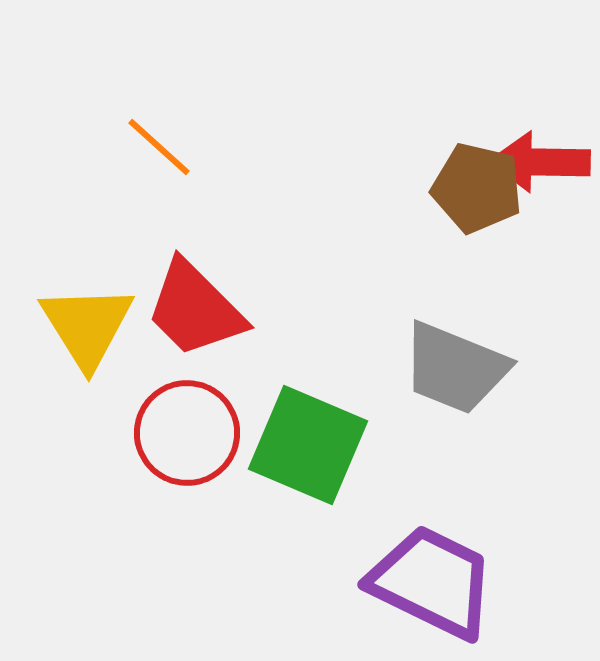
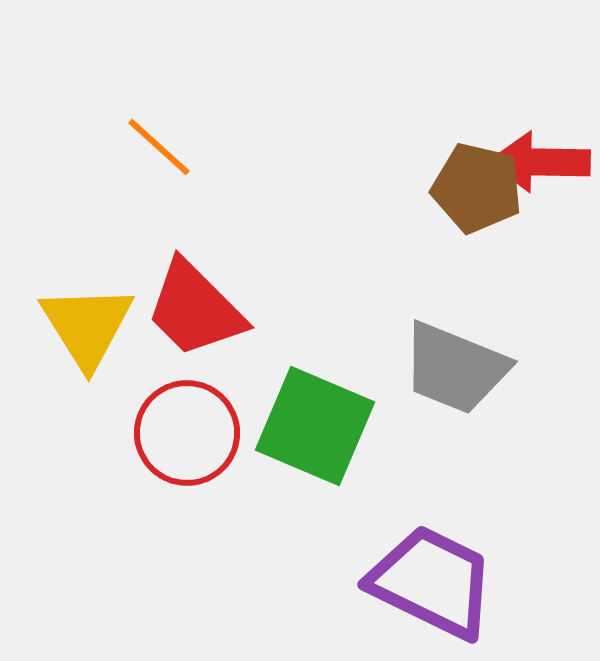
green square: moved 7 px right, 19 px up
